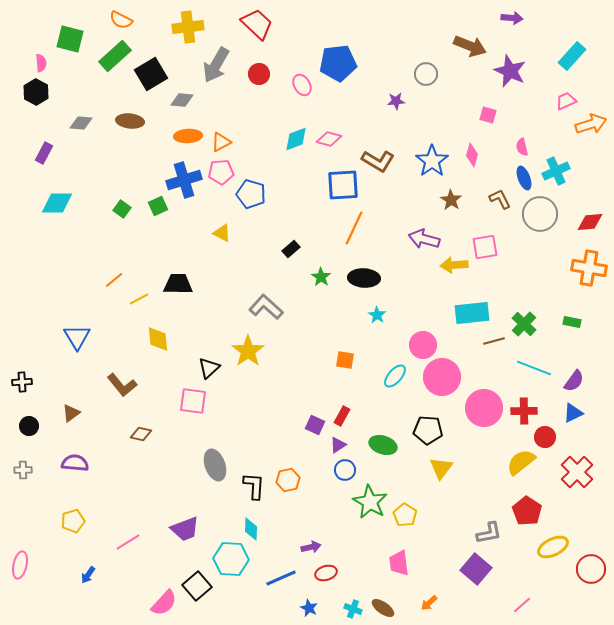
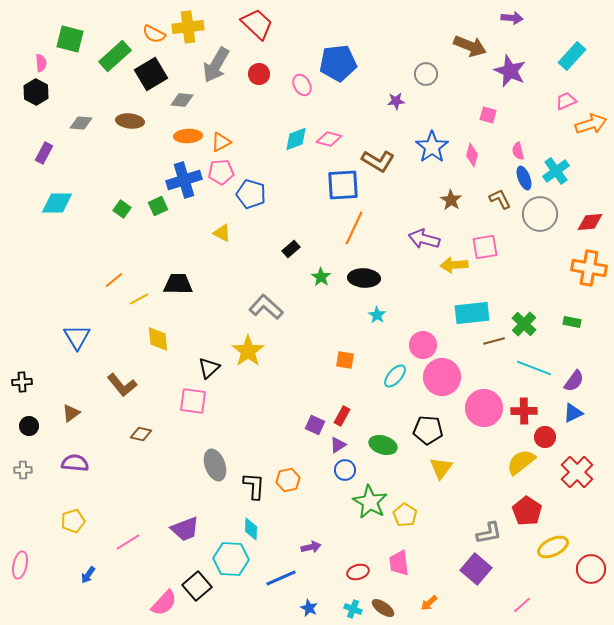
orange semicircle at (121, 20): moved 33 px right, 14 px down
pink semicircle at (522, 147): moved 4 px left, 4 px down
blue star at (432, 161): moved 14 px up
cyan cross at (556, 171): rotated 12 degrees counterclockwise
red ellipse at (326, 573): moved 32 px right, 1 px up
